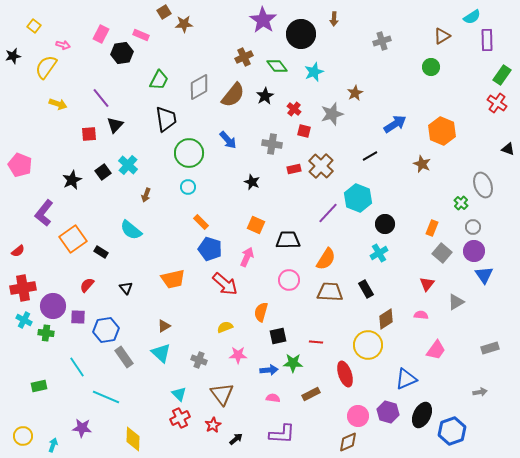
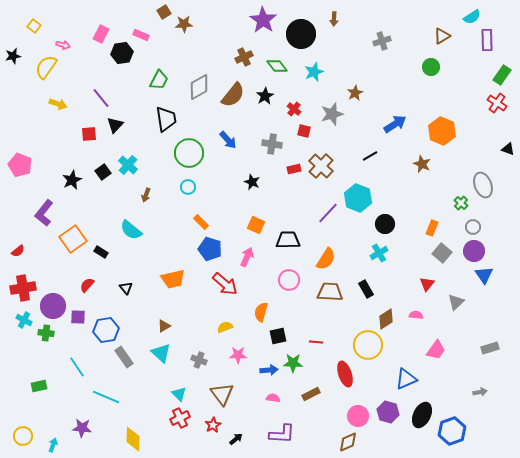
gray triangle at (456, 302): rotated 12 degrees counterclockwise
pink semicircle at (421, 315): moved 5 px left
